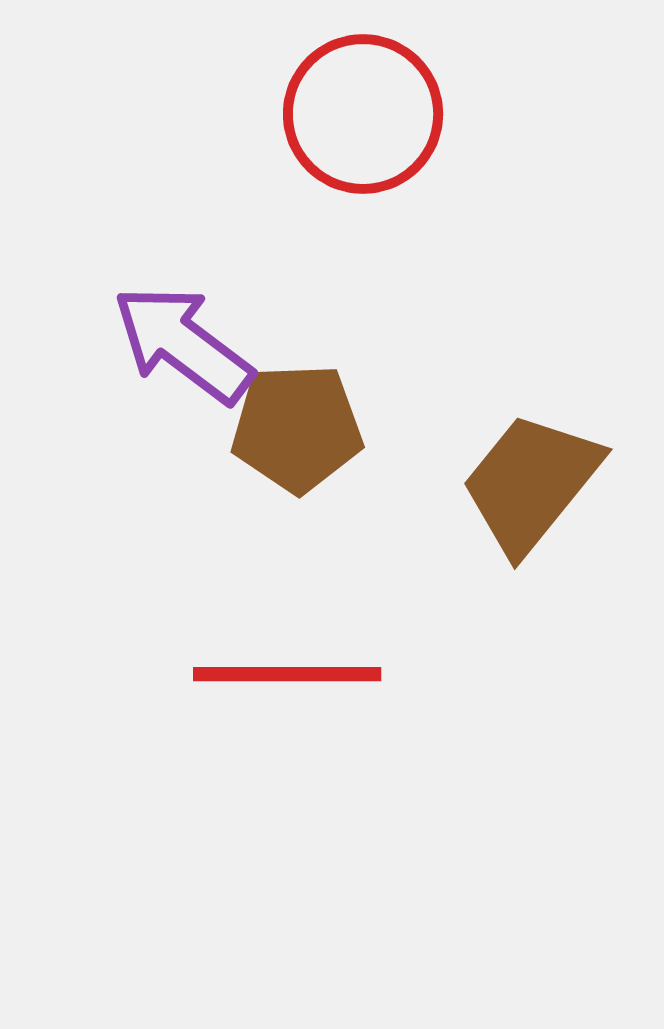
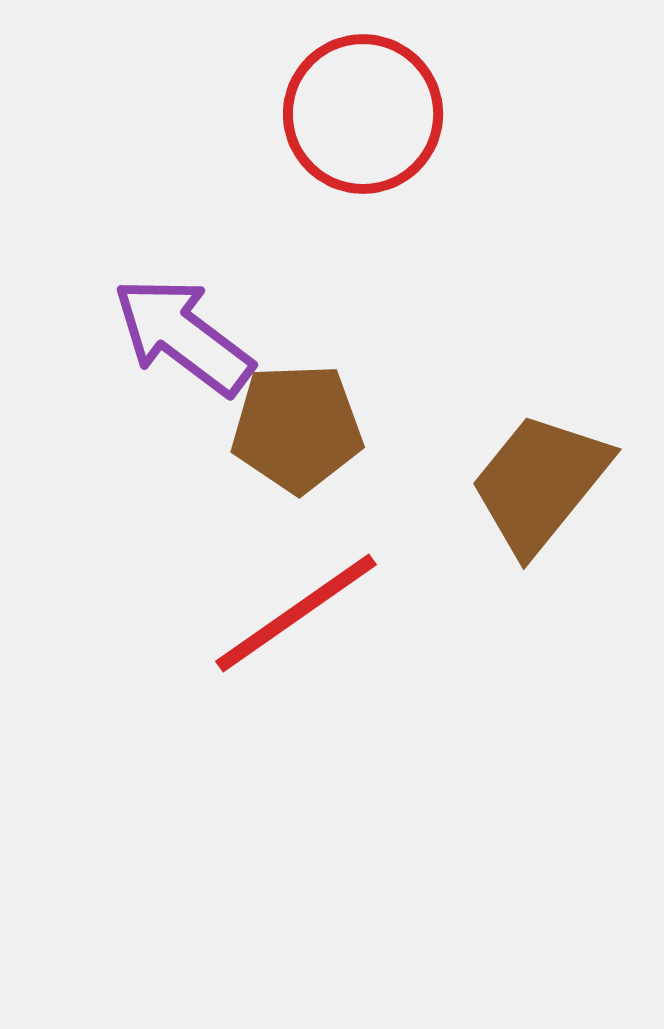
purple arrow: moved 8 px up
brown trapezoid: moved 9 px right
red line: moved 9 px right, 61 px up; rotated 35 degrees counterclockwise
